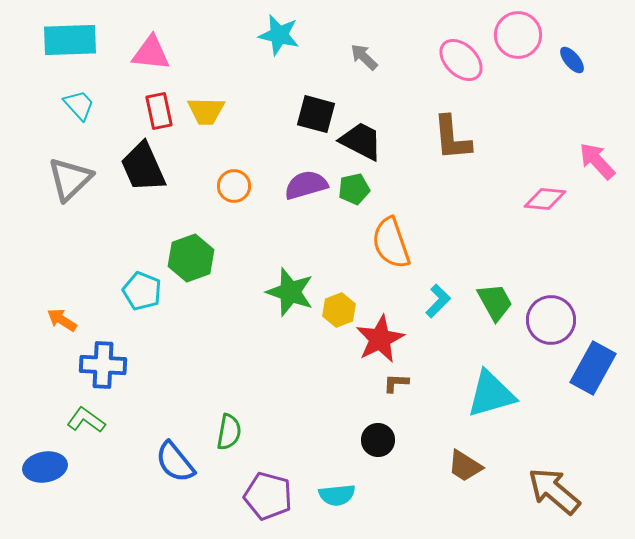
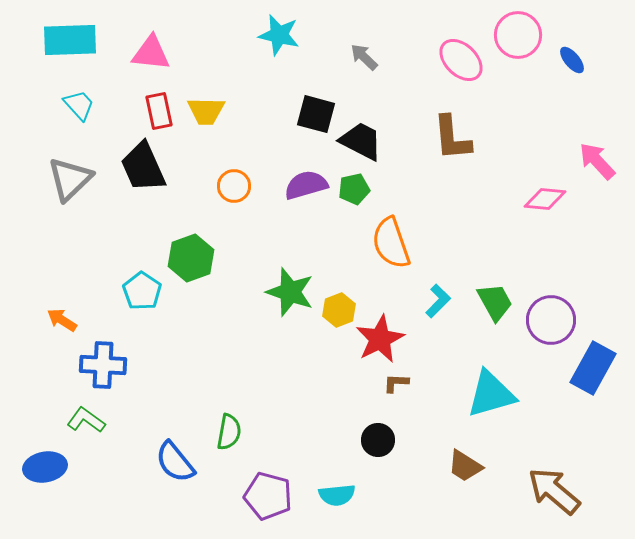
cyan pentagon at (142, 291): rotated 12 degrees clockwise
